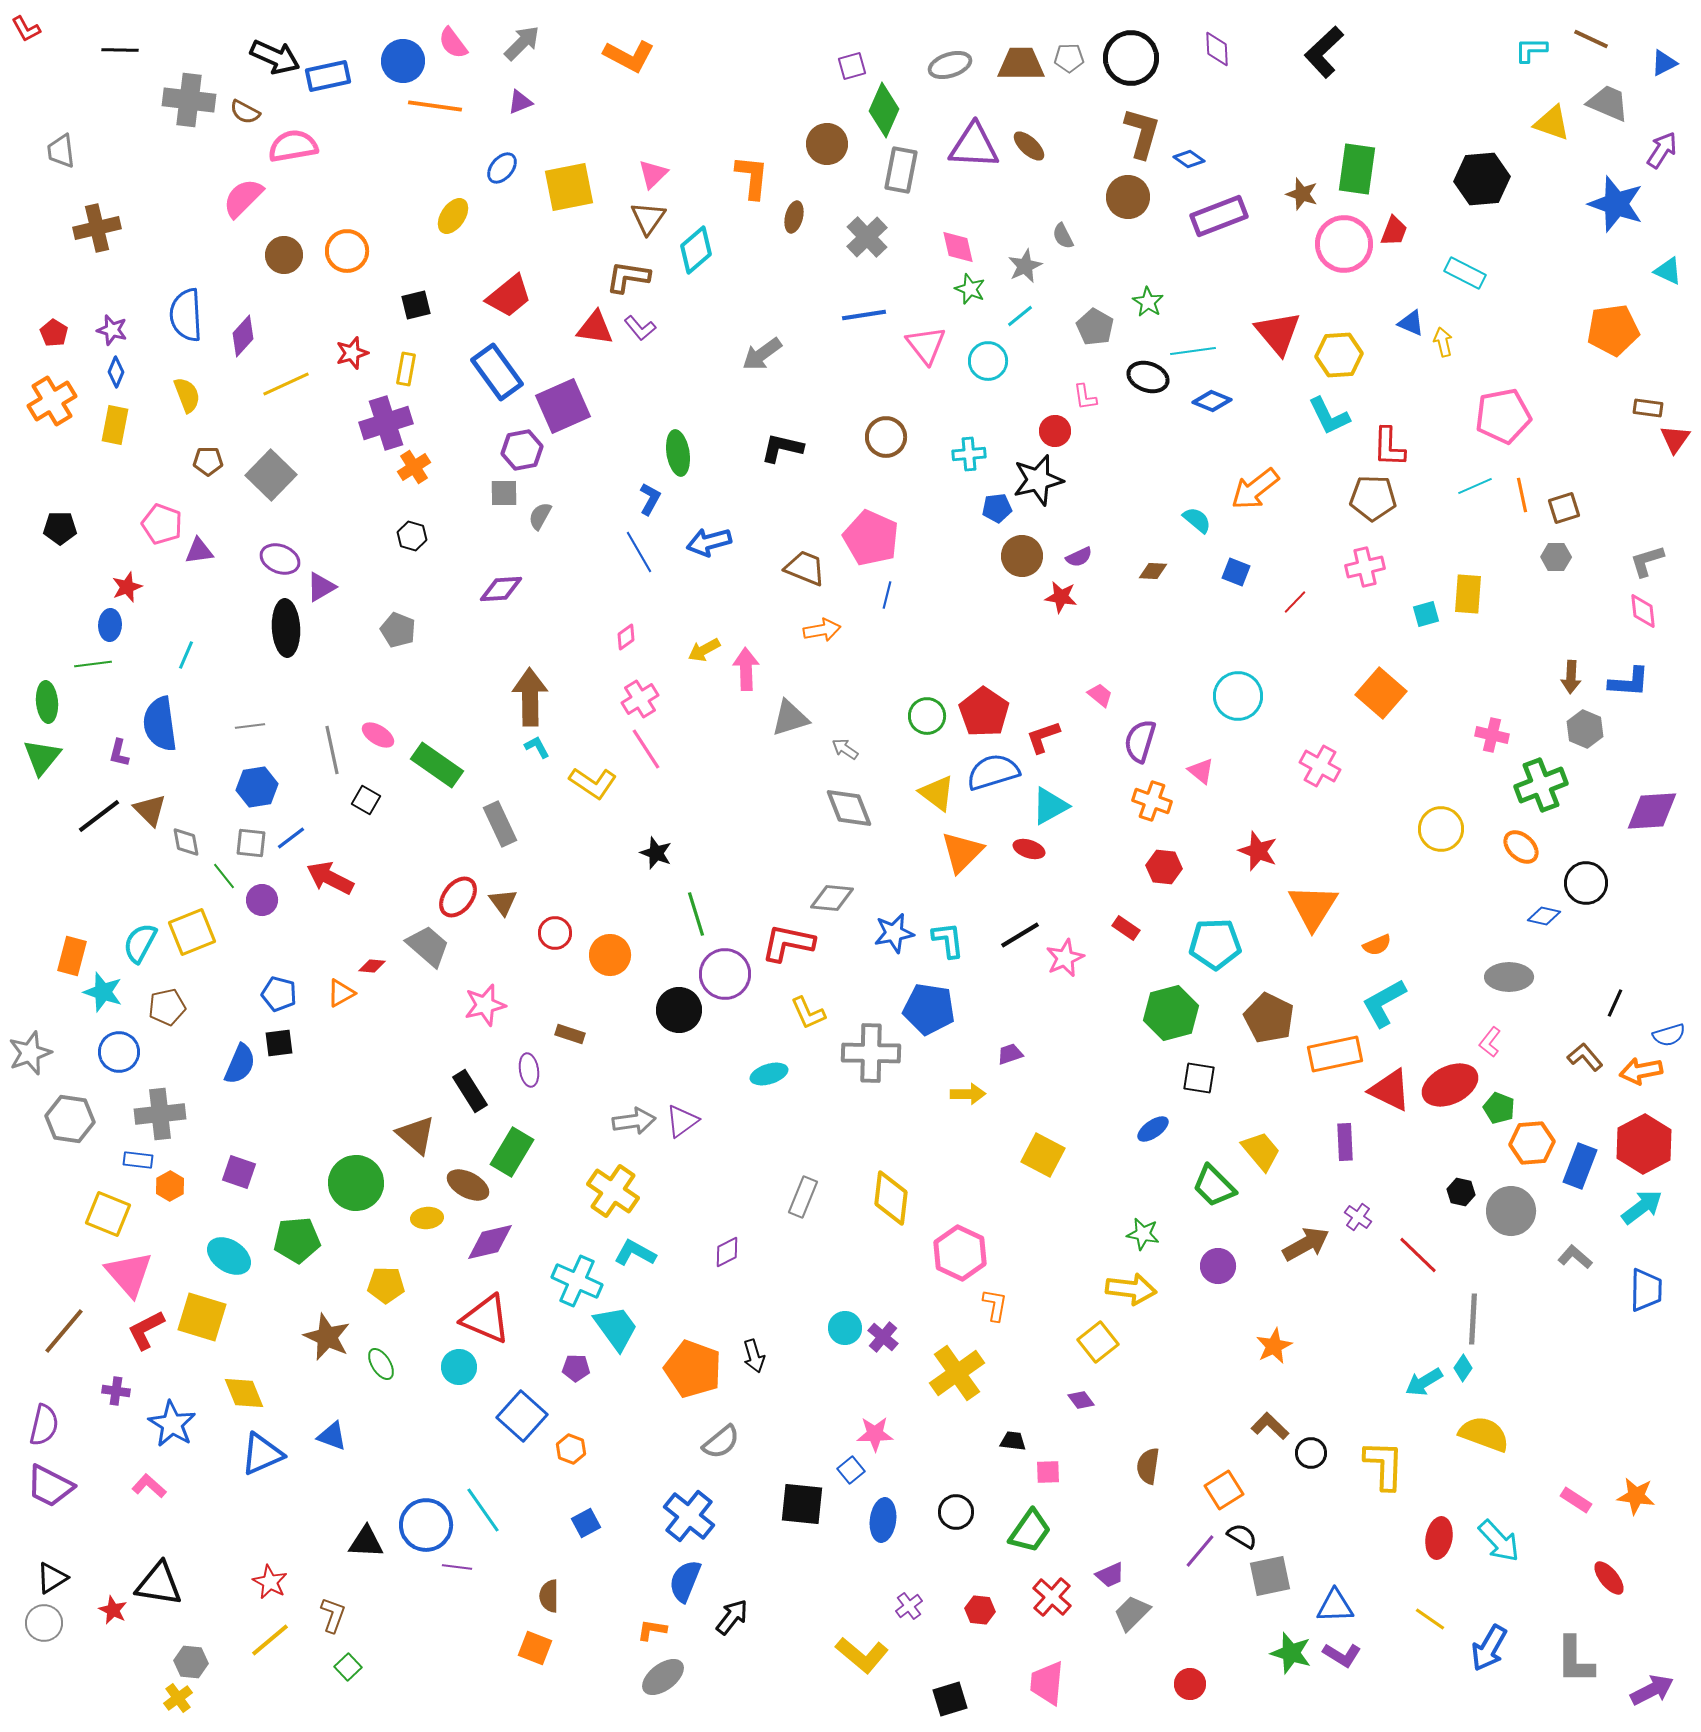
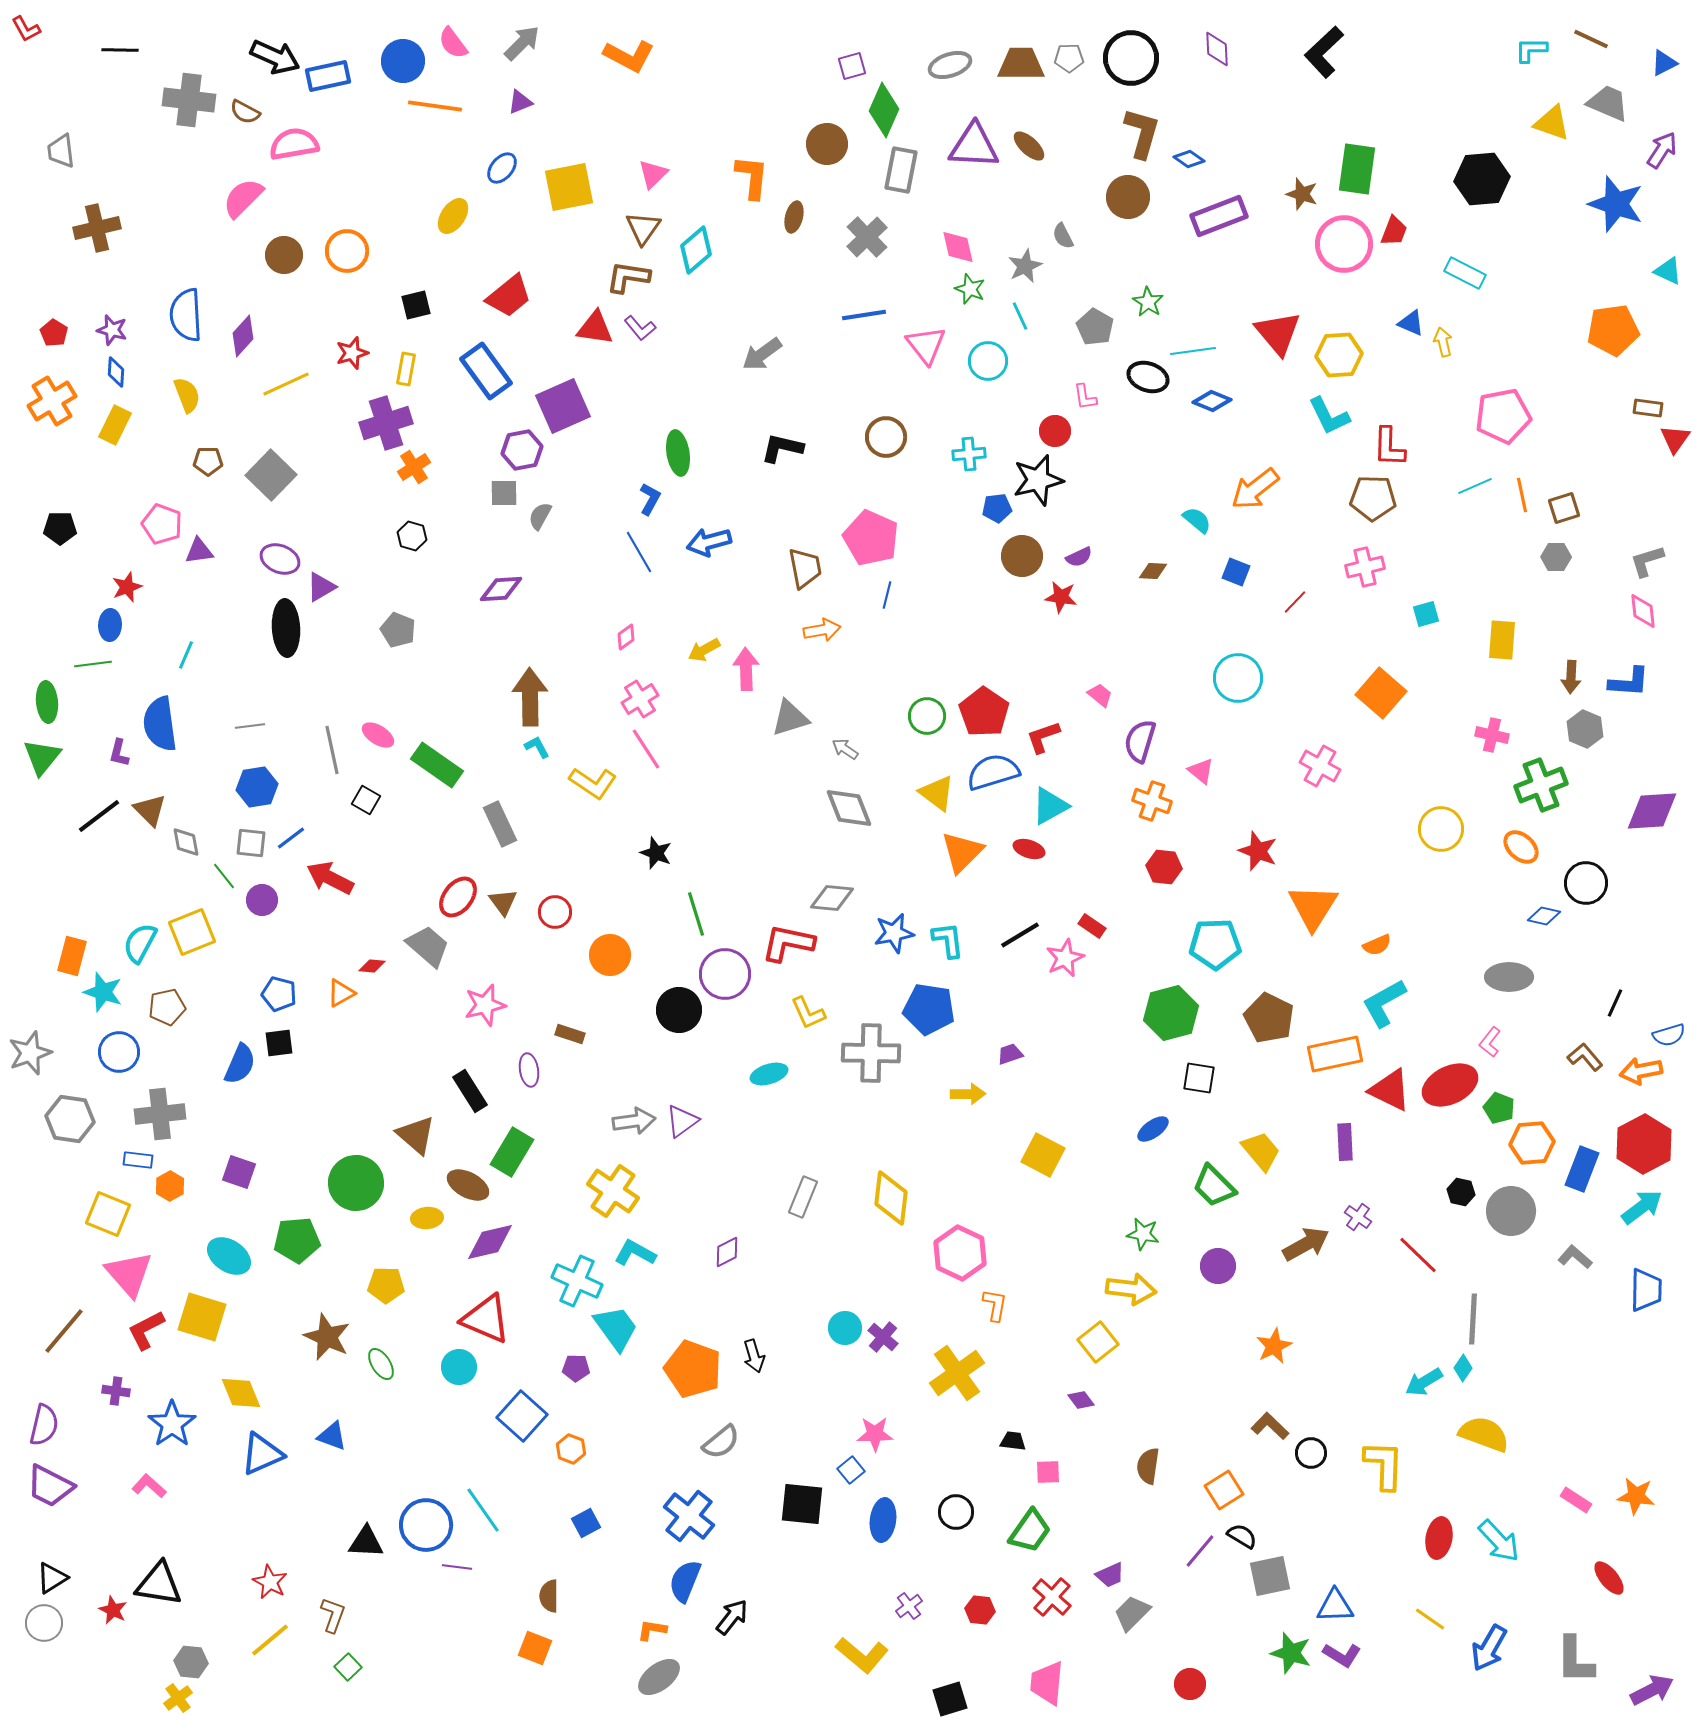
pink semicircle at (293, 146): moved 1 px right, 2 px up
brown triangle at (648, 218): moved 5 px left, 10 px down
cyan line at (1020, 316): rotated 76 degrees counterclockwise
blue diamond at (116, 372): rotated 20 degrees counterclockwise
blue rectangle at (497, 372): moved 11 px left, 1 px up
yellow rectangle at (115, 425): rotated 15 degrees clockwise
brown trapezoid at (805, 568): rotated 57 degrees clockwise
yellow rectangle at (1468, 594): moved 34 px right, 46 px down
cyan circle at (1238, 696): moved 18 px up
red rectangle at (1126, 928): moved 34 px left, 2 px up
red circle at (555, 933): moved 21 px up
blue rectangle at (1580, 1166): moved 2 px right, 3 px down
yellow diamond at (244, 1393): moved 3 px left
blue star at (172, 1424): rotated 6 degrees clockwise
gray ellipse at (663, 1677): moved 4 px left
